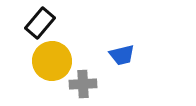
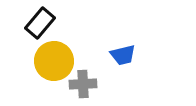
blue trapezoid: moved 1 px right
yellow circle: moved 2 px right
